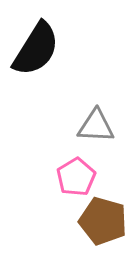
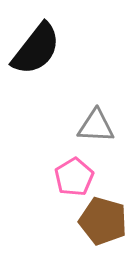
black semicircle: rotated 6 degrees clockwise
pink pentagon: moved 2 px left
